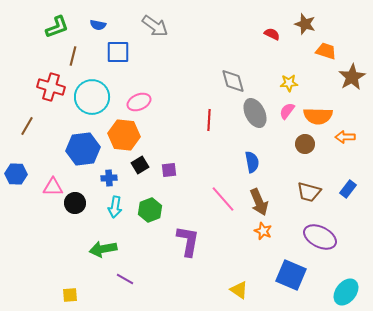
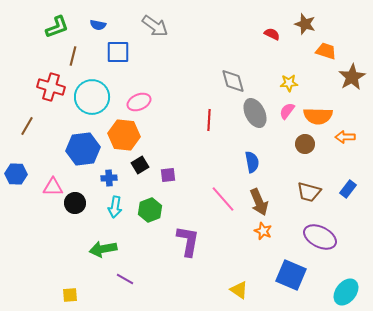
purple square at (169, 170): moved 1 px left, 5 px down
